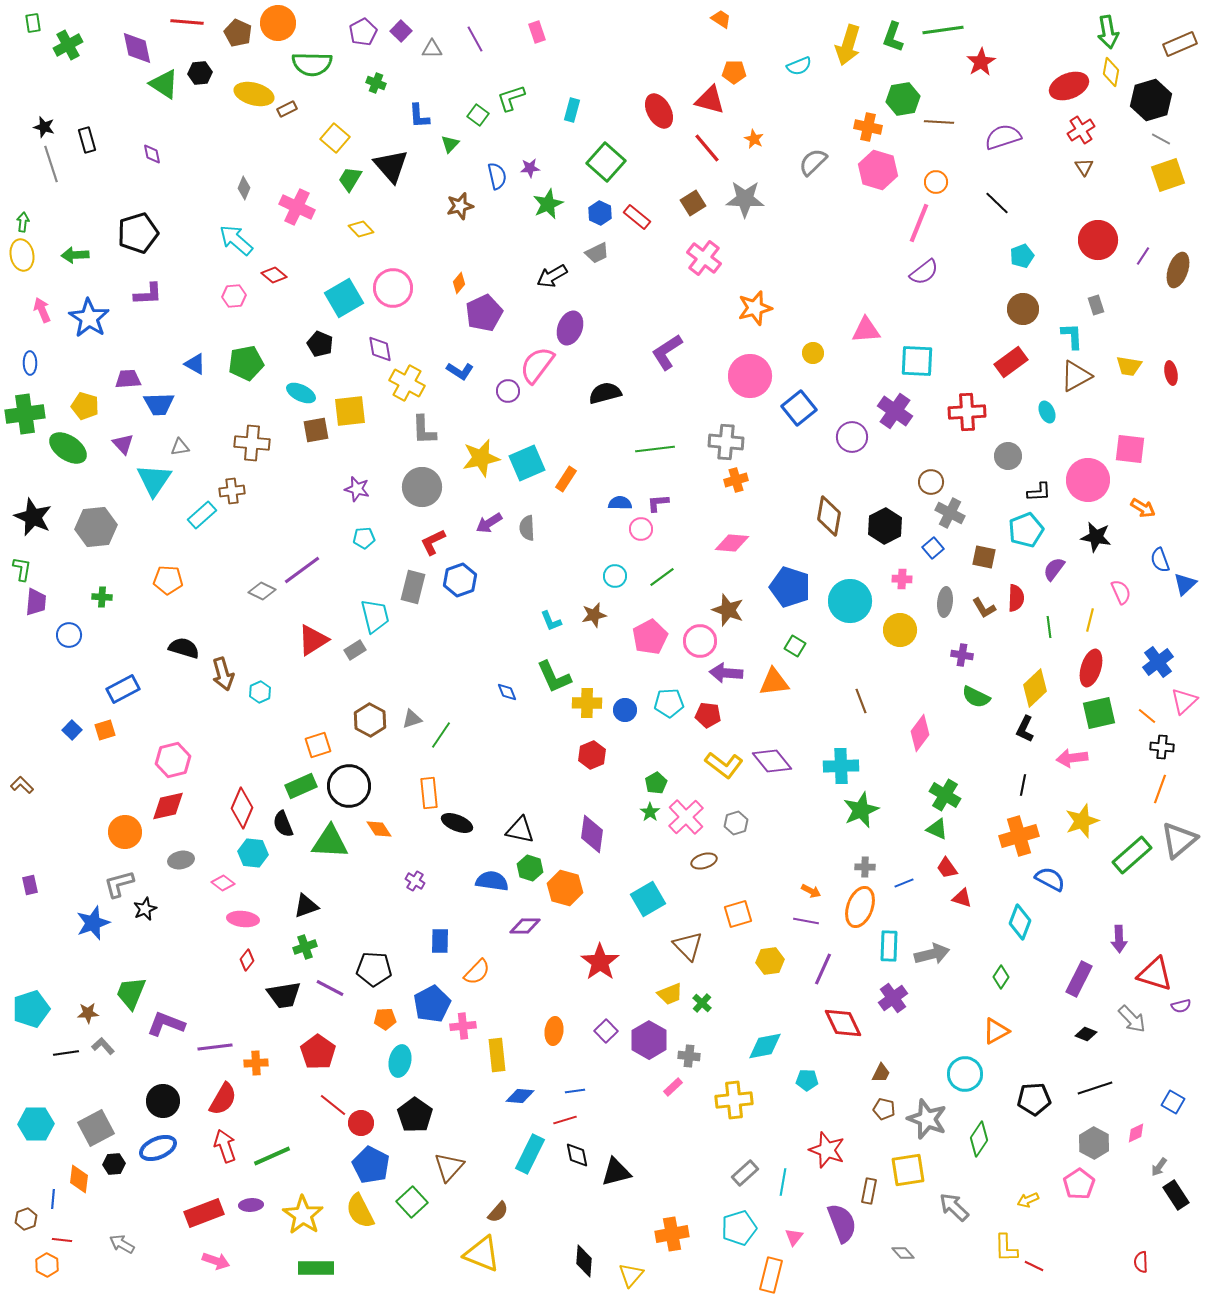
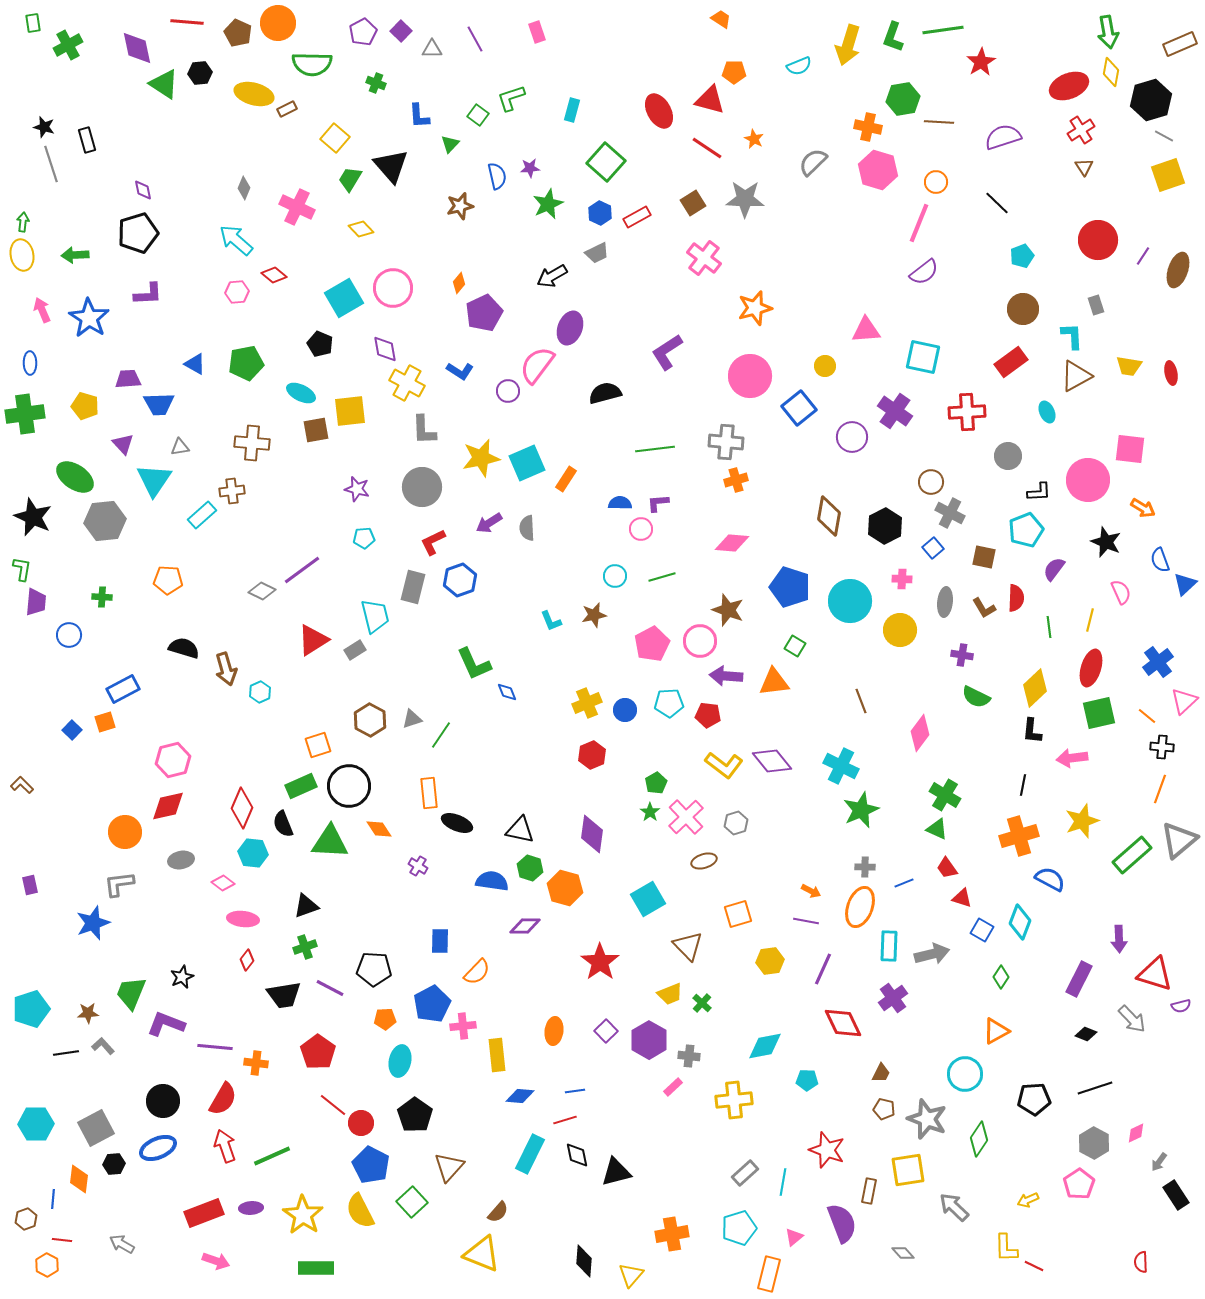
gray line at (1161, 139): moved 3 px right, 3 px up
red line at (707, 148): rotated 16 degrees counterclockwise
purple diamond at (152, 154): moved 9 px left, 36 px down
red rectangle at (637, 217): rotated 68 degrees counterclockwise
pink hexagon at (234, 296): moved 3 px right, 4 px up
purple diamond at (380, 349): moved 5 px right
yellow circle at (813, 353): moved 12 px right, 13 px down
cyan square at (917, 361): moved 6 px right, 4 px up; rotated 9 degrees clockwise
green ellipse at (68, 448): moved 7 px right, 29 px down
gray hexagon at (96, 527): moved 9 px right, 6 px up
black star at (1096, 537): moved 10 px right, 5 px down; rotated 12 degrees clockwise
green line at (662, 577): rotated 20 degrees clockwise
pink pentagon at (650, 637): moved 2 px right, 7 px down
purple arrow at (726, 673): moved 3 px down
brown arrow at (223, 674): moved 3 px right, 5 px up
green L-shape at (554, 677): moved 80 px left, 13 px up
yellow cross at (587, 703): rotated 24 degrees counterclockwise
black L-shape at (1025, 729): moved 7 px right, 2 px down; rotated 20 degrees counterclockwise
orange square at (105, 730): moved 8 px up
cyan cross at (841, 766): rotated 28 degrees clockwise
purple cross at (415, 881): moved 3 px right, 15 px up
gray L-shape at (119, 884): rotated 8 degrees clockwise
black star at (145, 909): moved 37 px right, 68 px down
purple line at (215, 1047): rotated 12 degrees clockwise
orange cross at (256, 1063): rotated 10 degrees clockwise
blue square at (1173, 1102): moved 191 px left, 172 px up
gray arrow at (1159, 1167): moved 5 px up
purple ellipse at (251, 1205): moved 3 px down
pink triangle at (794, 1237): rotated 12 degrees clockwise
orange rectangle at (771, 1275): moved 2 px left, 1 px up
